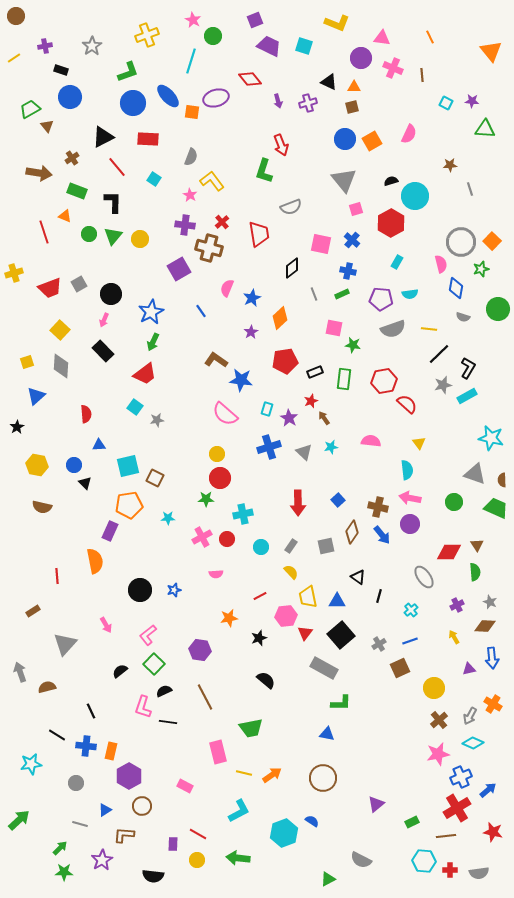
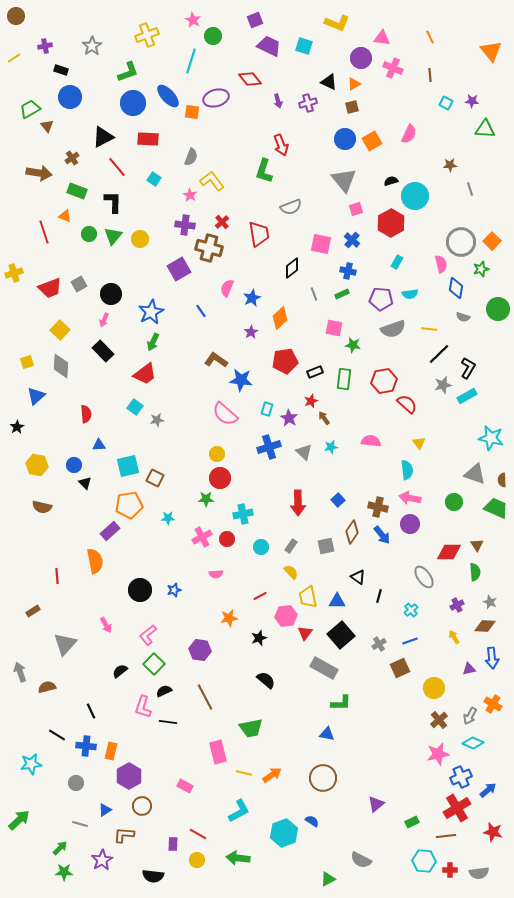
brown line at (422, 75): moved 8 px right
orange triangle at (354, 87): moved 3 px up; rotated 32 degrees counterclockwise
purple rectangle at (110, 531): rotated 24 degrees clockwise
